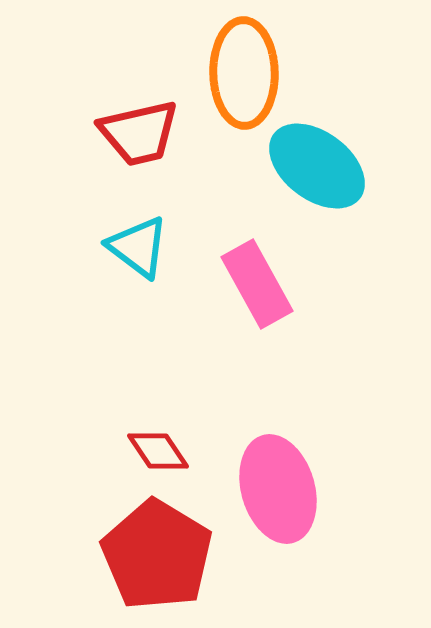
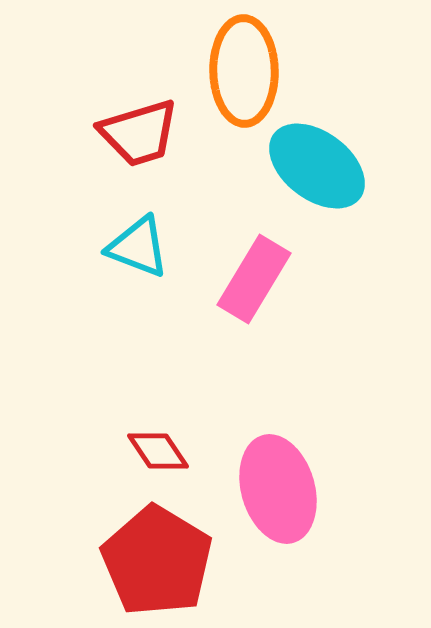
orange ellipse: moved 2 px up
red trapezoid: rotated 4 degrees counterclockwise
cyan triangle: rotated 16 degrees counterclockwise
pink rectangle: moved 3 px left, 5 px up; rotated 60 degrees clockwise
red pentagon: moved 6 px down
